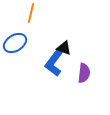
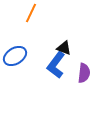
orange line: rotated 12 degrees clockwise
blue ellipse: moved 13 px down
blue L-shape: moved 2 px right, 2 px down
